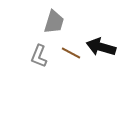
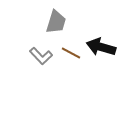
gray trapezoid: moved 2 px right
gray L-shape: moved 2 px right; rotated 65 degrees counterclockwise
